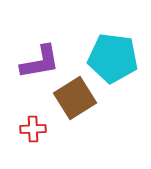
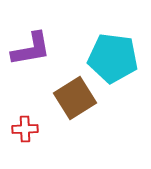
purple L-shape: moved 9 px left, 13 px up
red cross: moved 8 px left
